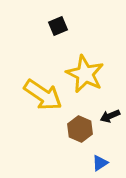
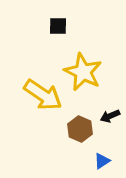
black square: rotated 24 degrees clockwise
yellow star: moved 2 px left, 2 px up
blue triangle: moved 2 px right, 2 px up
